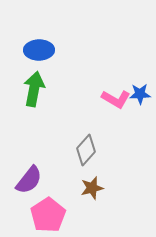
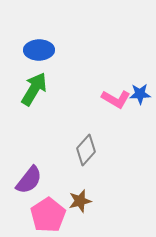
green arrow: rotated 20 degrees clockwise
brown star: moved 12 px left, 13 px down
